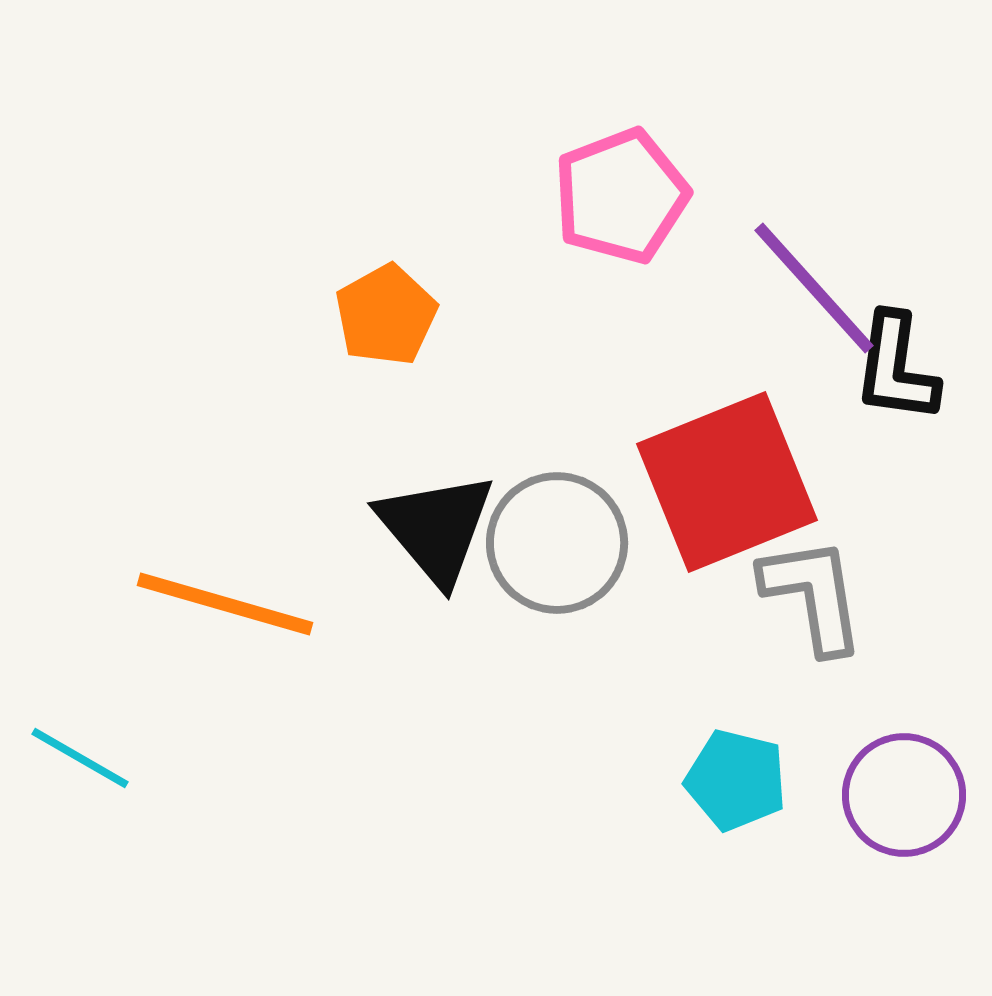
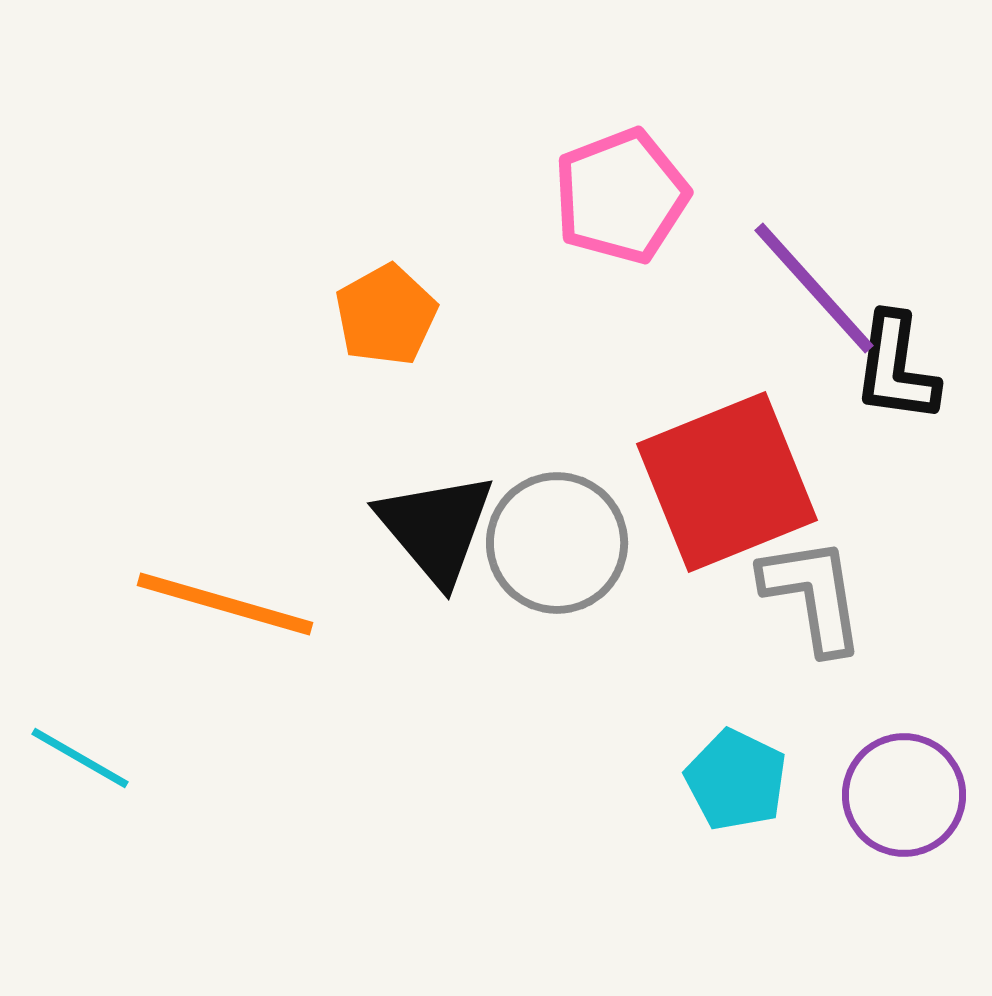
cyan pentagon: rotated 12 degrees clockwise
